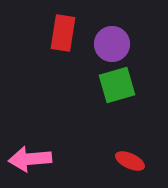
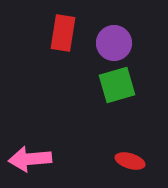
purple circle: moved 2 px right, 1 px up
red ellipse: rotated 8 degrees counterclockwise
